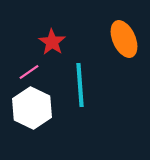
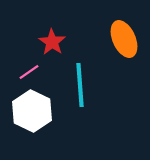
white hexagon: moved 3 px down
